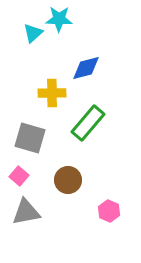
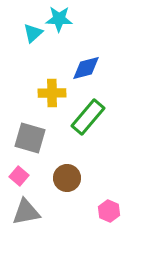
green rectangle: moved 6 px up
brown circle: moved 1 px left, 2 px up
